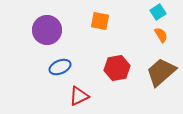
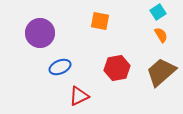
purple circle: moved 7 px left, 3 px down
